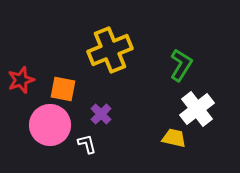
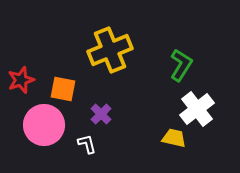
pink circle: moved 6 px left
